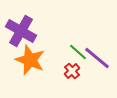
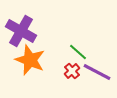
purple line: moved 14 px down; rotated 12 degrees counterclockwise
